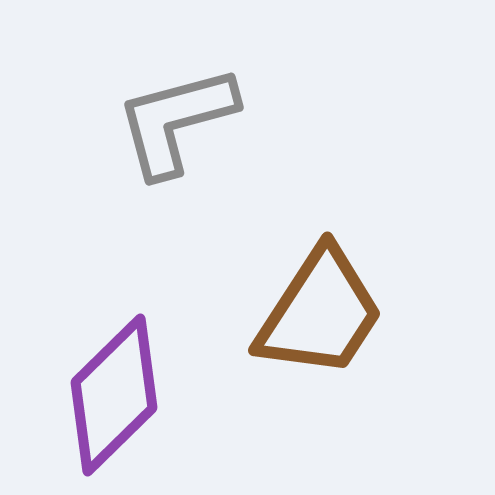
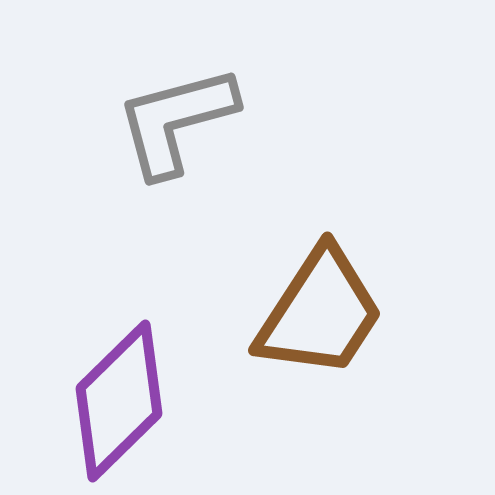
purple diamond: moved 5 px right, 6 px down
